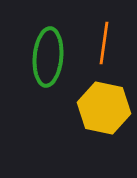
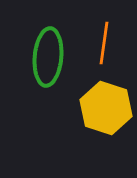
yellow hexagon: moved 2 px right; rotated 6 degrees clockwise
